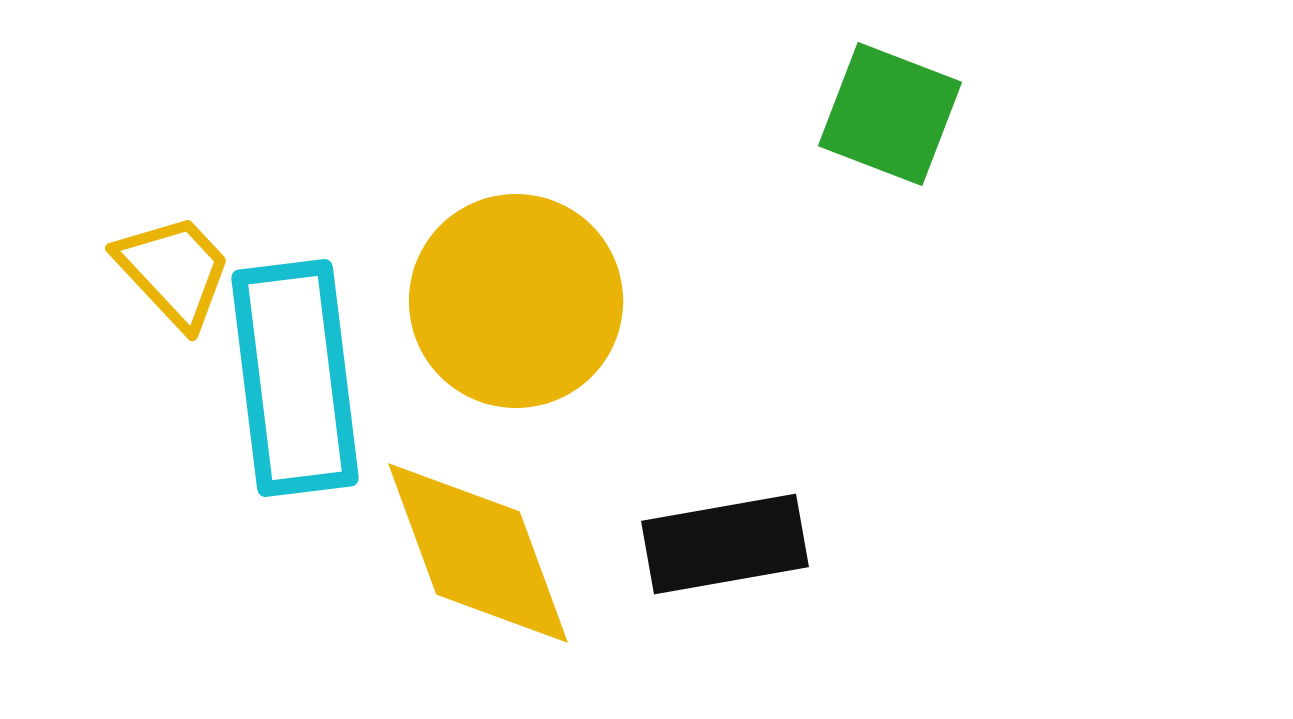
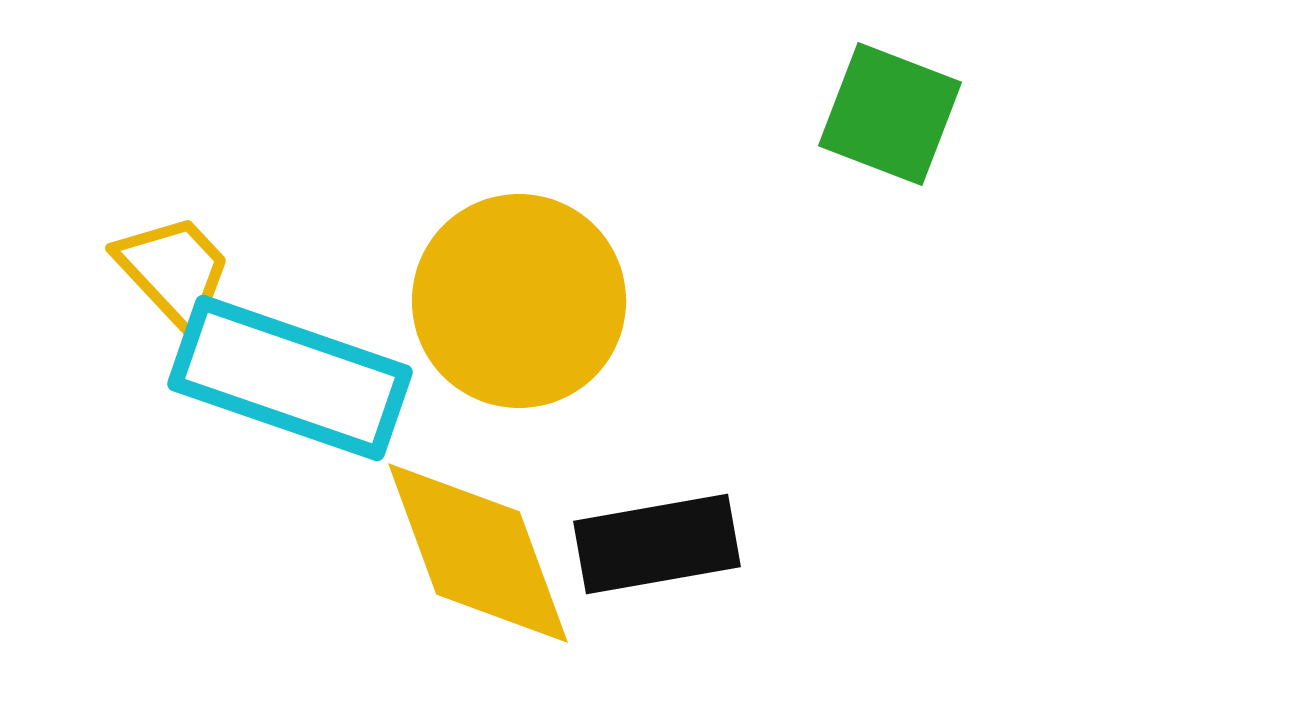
yellow circle: moved 3 px right
cyan rectangle: moved 5 px left; rotated 64 degrees counterclockwise
black rectangle: moved 68 px left
